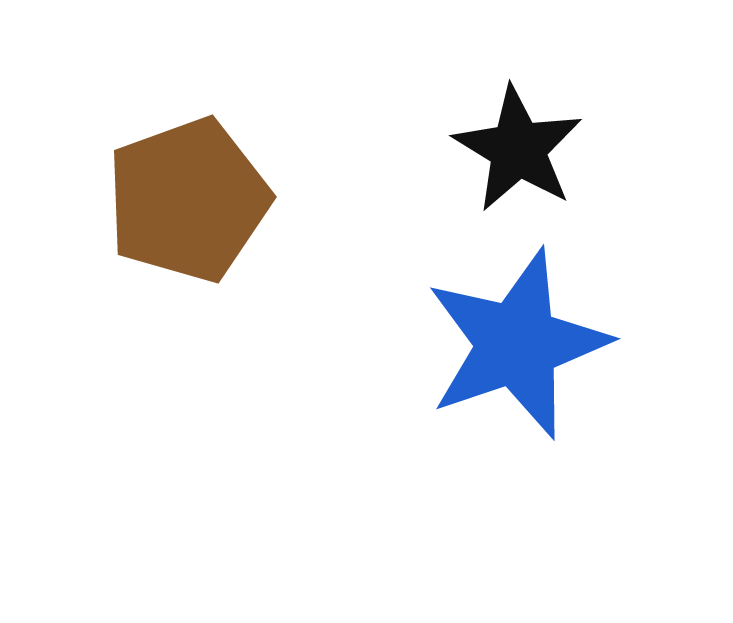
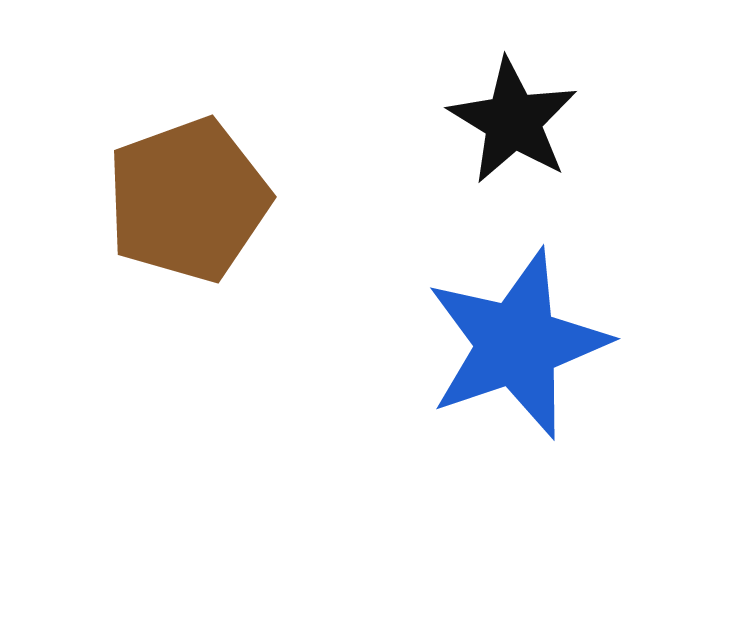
black star: moved 5 px left, 28 px up
